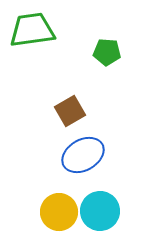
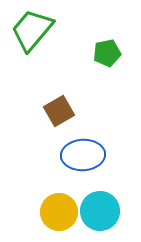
green trapezoid: rotated 42 degrees counterclockwise
green pentagon: moved 1 px down; rotated 16 degrees counterclockwise
brown square: moved 11 px left
blue ellipse: rotated 27 degrees clockwise
